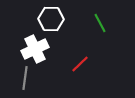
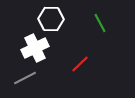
white cross: moved 1 px up
gray line: rotated 55 degrees clockwise
